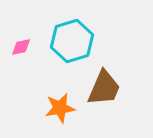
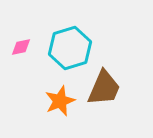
cyan hexagon: moved 2 px left, 7 px down
orange star: moved 7 px up; rotated 12 degrees counterclockwise
